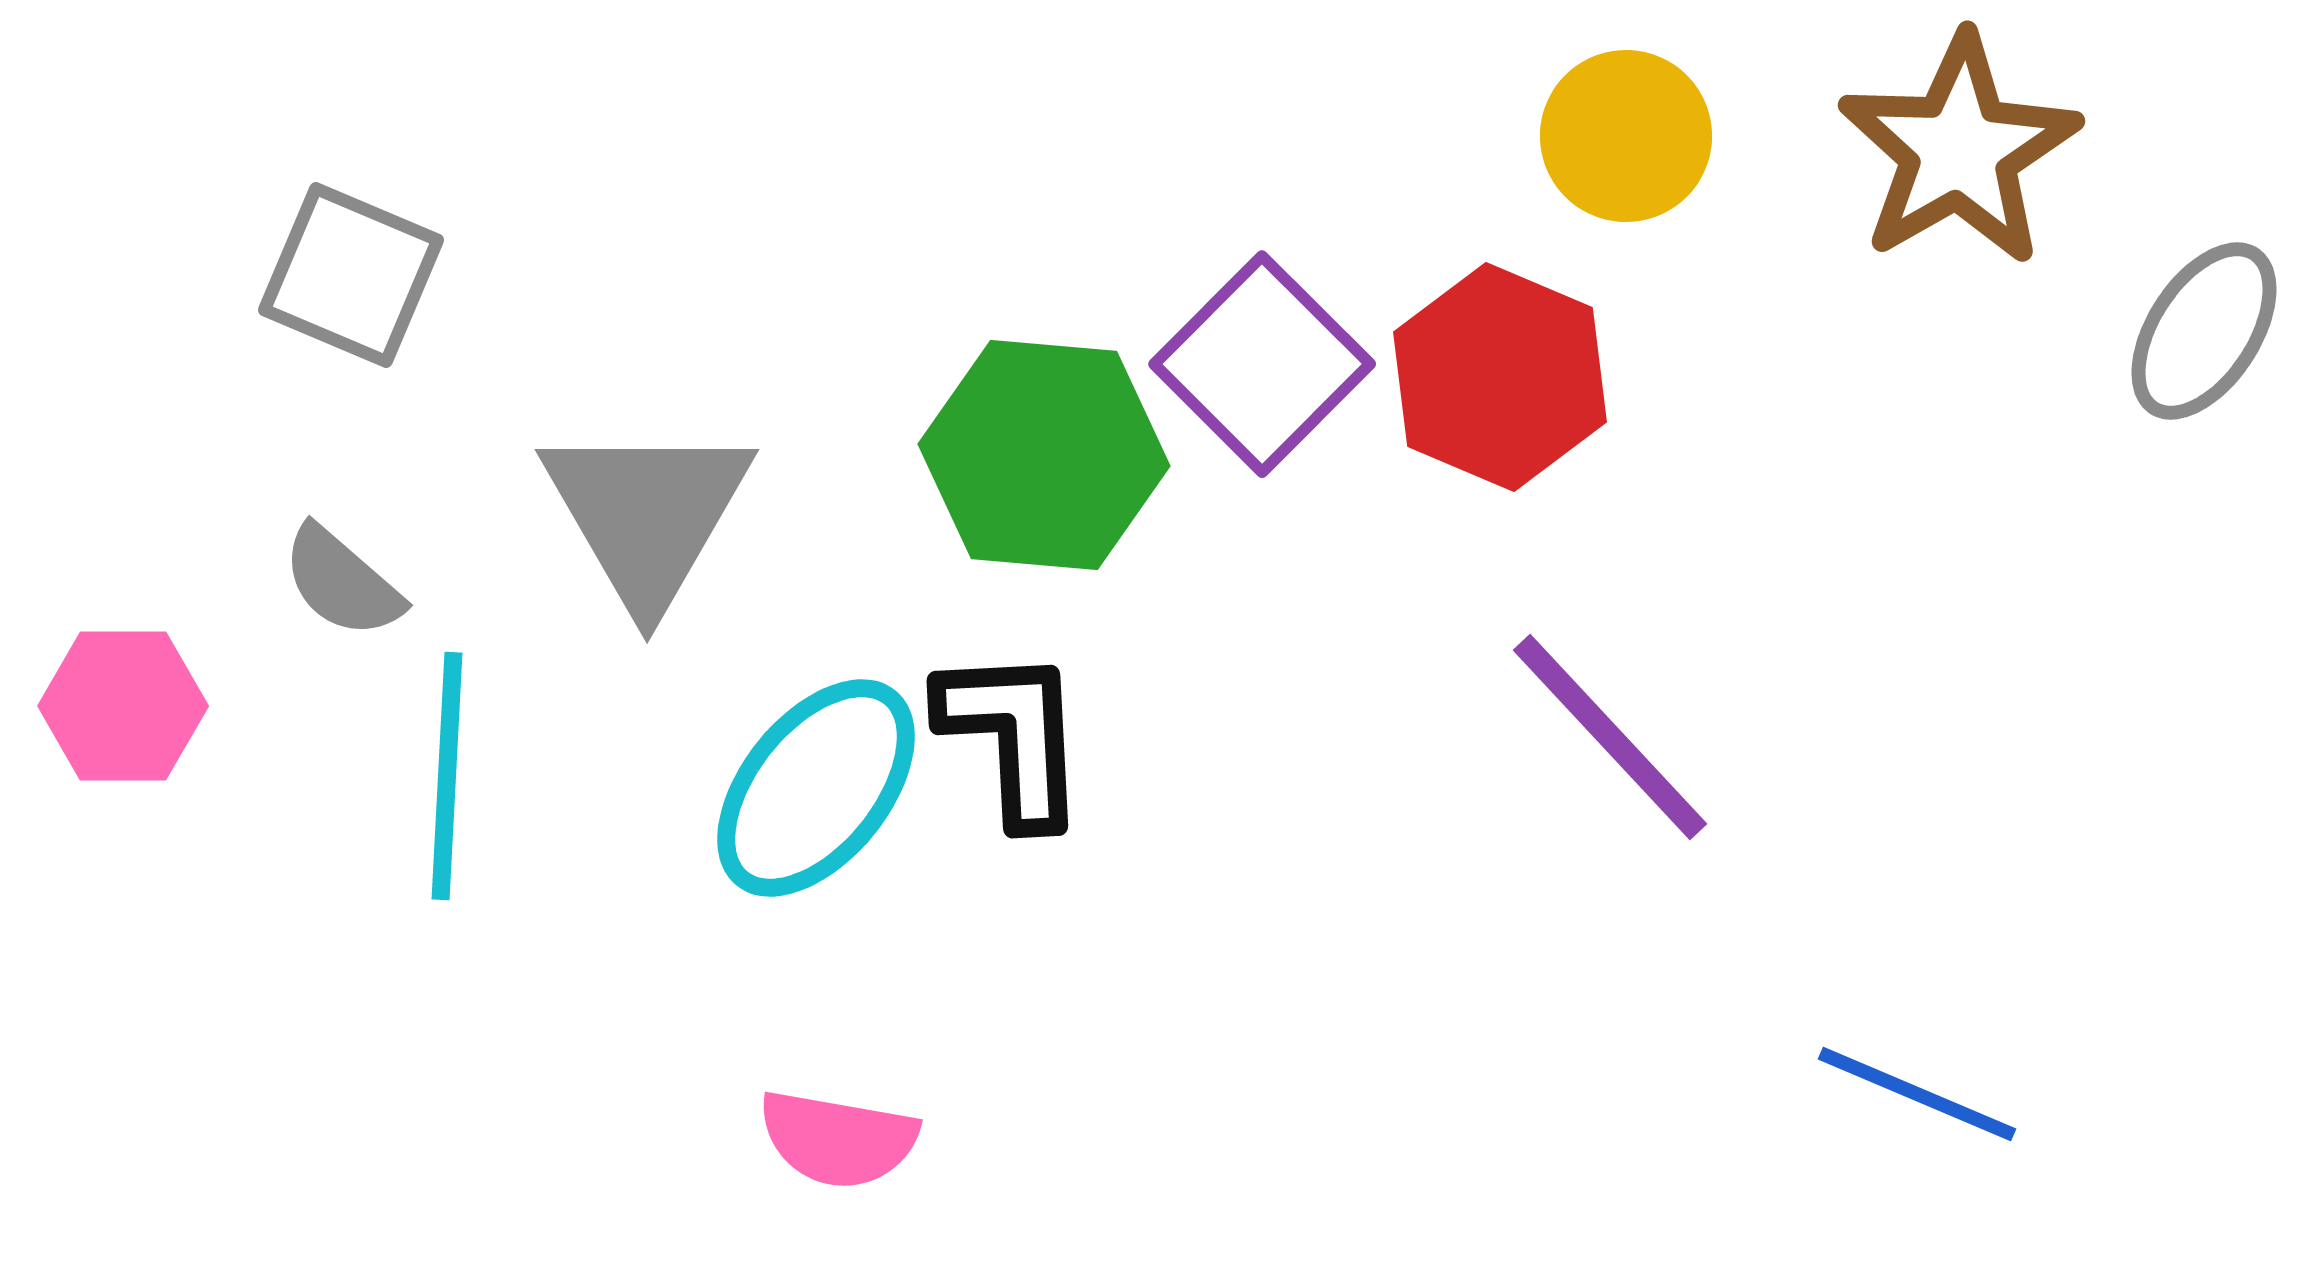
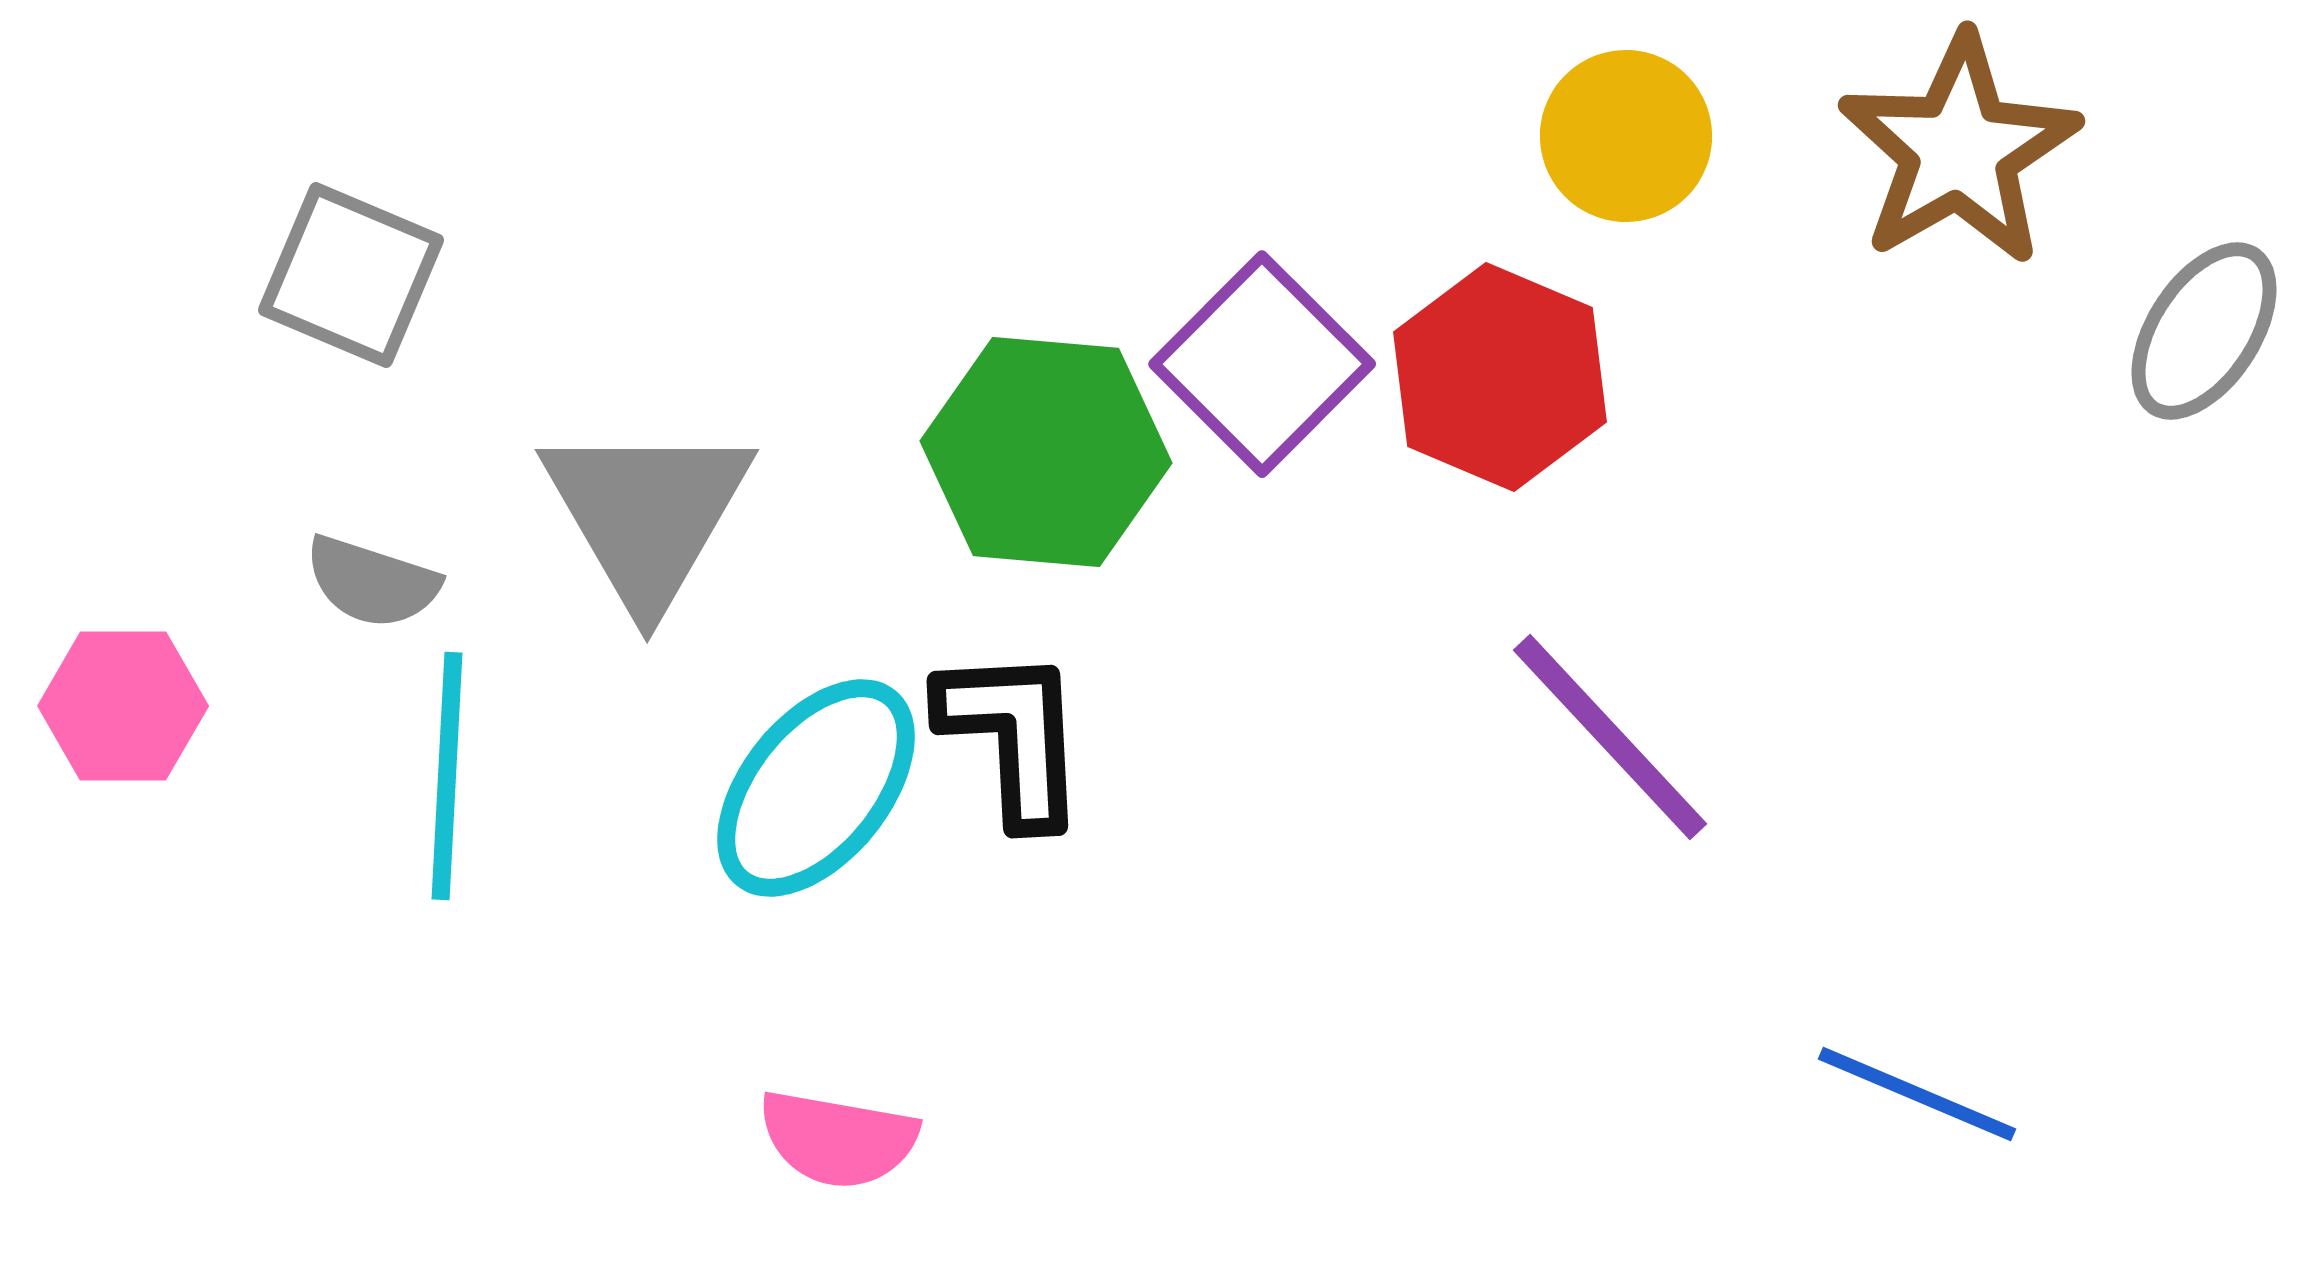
green hexagon: moved 2 px right, 3 px up
gray semicircle: moved 30 px right; rotated 23 degrees counterclockwise
